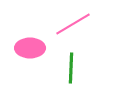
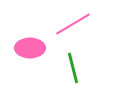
green line: moved 2 px right; rotated 16 degrees counterclockwise
